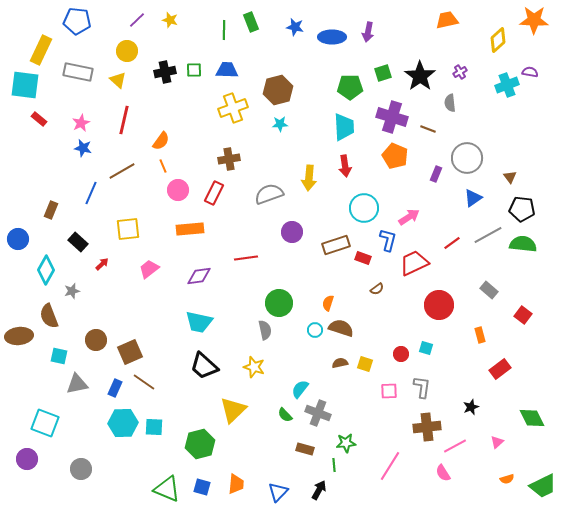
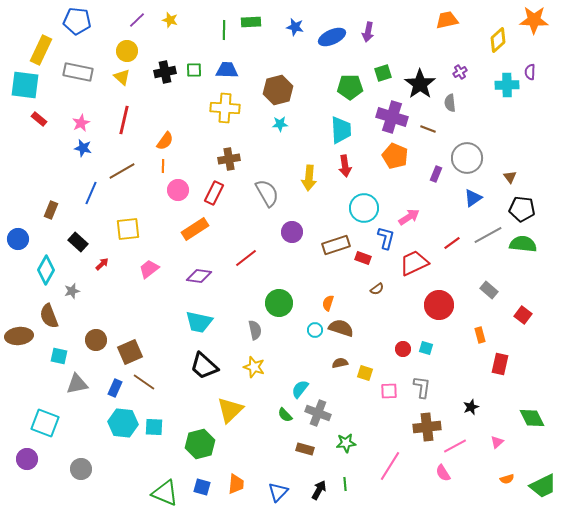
green rectangle at (251, 22): rotated 72 degrees counterclockwise
blue ellipse at (332, 37): rotated 24 degrees counterclockwise
purple semicircle at (530, 72): rotated 98 degrees counterclockwise
black star at (420, 76): moved 8 px down
yellow triangle at (118, 80): moved 4 px right, 3 px up
cyan cross at (507, 85): rotated 20 degrees clockwise
yellow cross at (233, 108): moved 8 px left; rotated 24 degrees clockwise
cyan trapezoid at (344, 127): moved 3 px left, 3 px down
orange semicircle at (161, 141): moved 4 px right
orange line at (163, 166): rotated 24 degrees clockwise
gray semicircle at (269, 194): moved 2 px left, 1 px up; rotated 80 degrees clockwise
orange rectangle at (190, 229): moved 5 px right; rotated 28 degrees counterclockwise
blue L-shape at (388, 240): moved 2 px left, 2 px up
red line at (246, 258): rotated 30 degrees counterclockwise
purple diamond at (199, 276): rotated 15 degrees clockwise
gray semicircle at (265, 330): moved 10 px left
red circle at (401, 354): moved 2 px right, 5 px up
yellow square at (365, 364): moved 9 px down
red rectangle at (500, 369): moved 5 px up; rotated 40 degrees counterclockwise
yellow triangle at (233, 410): moved 3 px left
cyan hexagon at (123, 423): rotated 8 degrees clockwise
green line at (334, 465): moved 11 px right, 19 px down
green triangle at (167, 489): moved 2 px left, 4 px down
